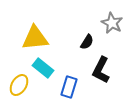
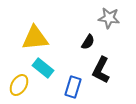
gray star: moved 3 px left, 5 px up; rotated 20 degrees counterclockwise
black semicircle: moved 1 px right
blue rectangle: moved 4 px right
